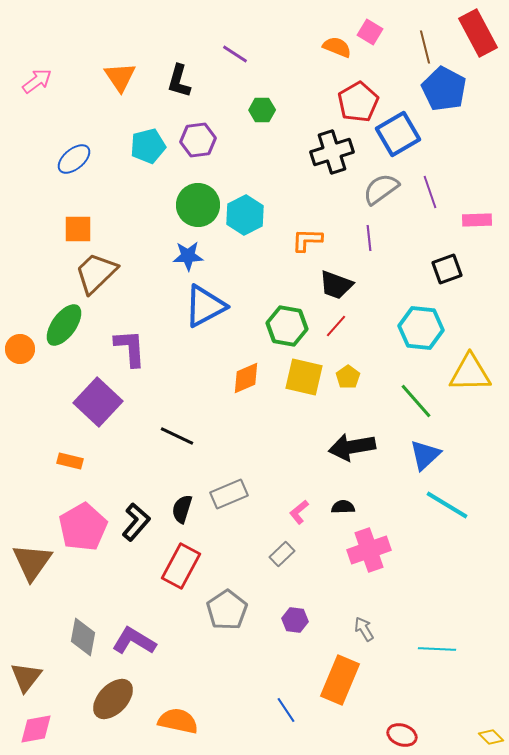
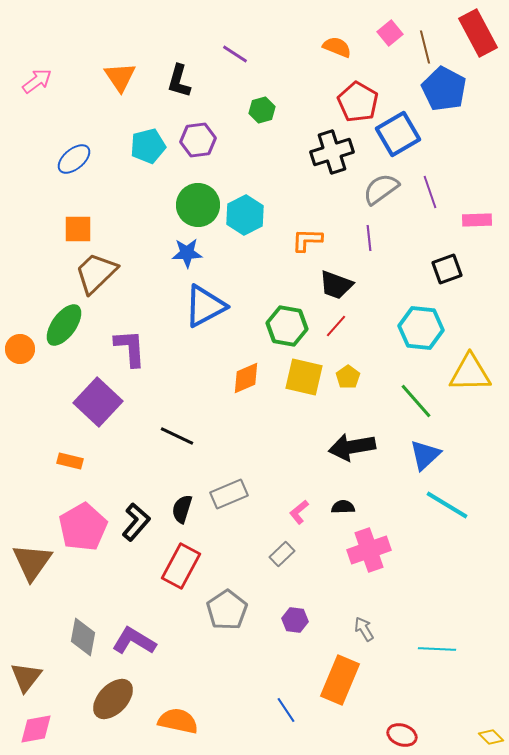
pink square at (370, 32): moved 20 px right, 1 px down; rotated 20 degrees clockwise
red pentagon at (358, 102): rotated 12 degrees counterclockwise
green hexagon at (262, 110): rotated 15 degrees counterclockwise
blue star at (188, 256): moved 1 px left, 3 px up
